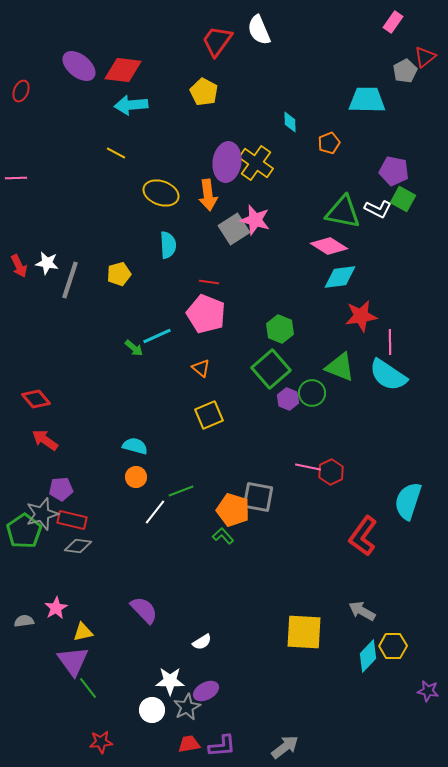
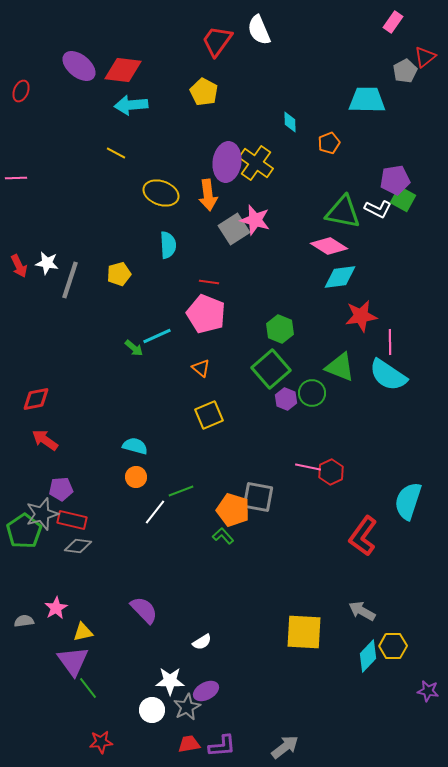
purple pentagon at (394, 171): moved 1 px right, 9 px down; rotated 20 degrees counterclockwise
red diamond at (36, 399): rotated 60 degrees counterclockwise
purple hexagon at (288, 399): moved 2 px left
